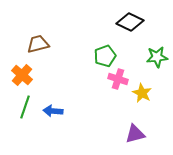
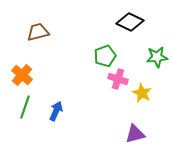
brown trapezoid: moved 12 px up
blue arrow: moved 3 px right; rotated 108 degrees clockwise
